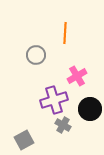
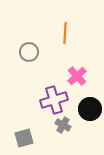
gray circle: moved 7 px left, 3 px up
pink cross: rotated 12 degrees counterclockwise
gray square: moved 2 px up; rotated 12 degrees clockwise
